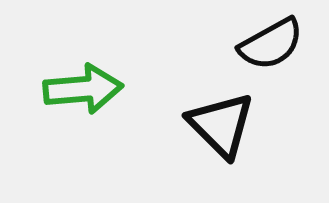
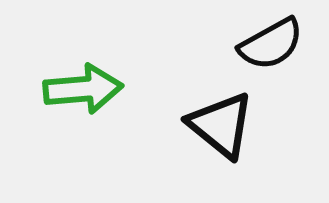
black triangle: rotated 6 degrees counterclockwise
